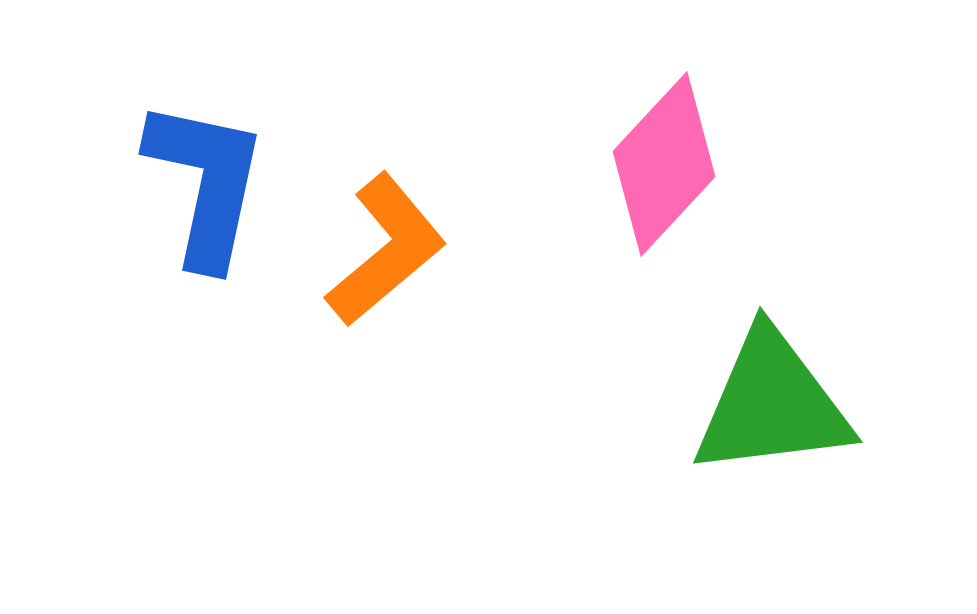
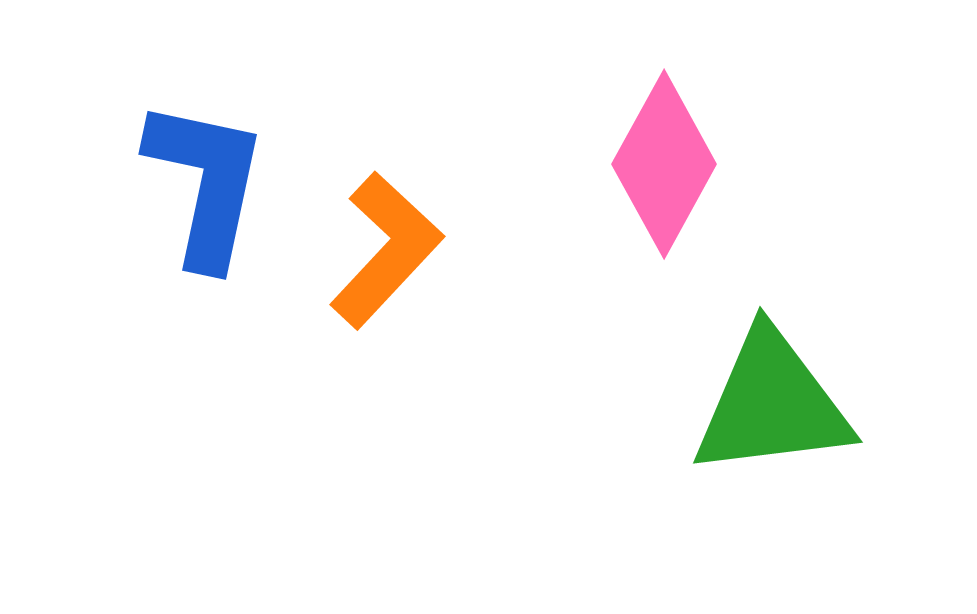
pink diamond: rotated 14 degrees counterclockwise
orange L-shape: rotated 7 degrees counterclockwise
